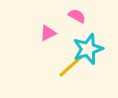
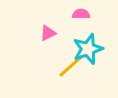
pink semicircle: moved 4 px right, 2 px up; rotated 30 degrees counterclockwise
